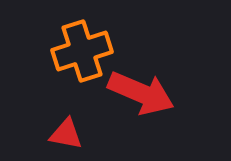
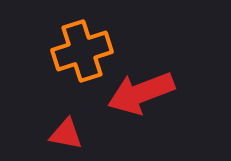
red arrow: rotated 136 degrees clockwise
